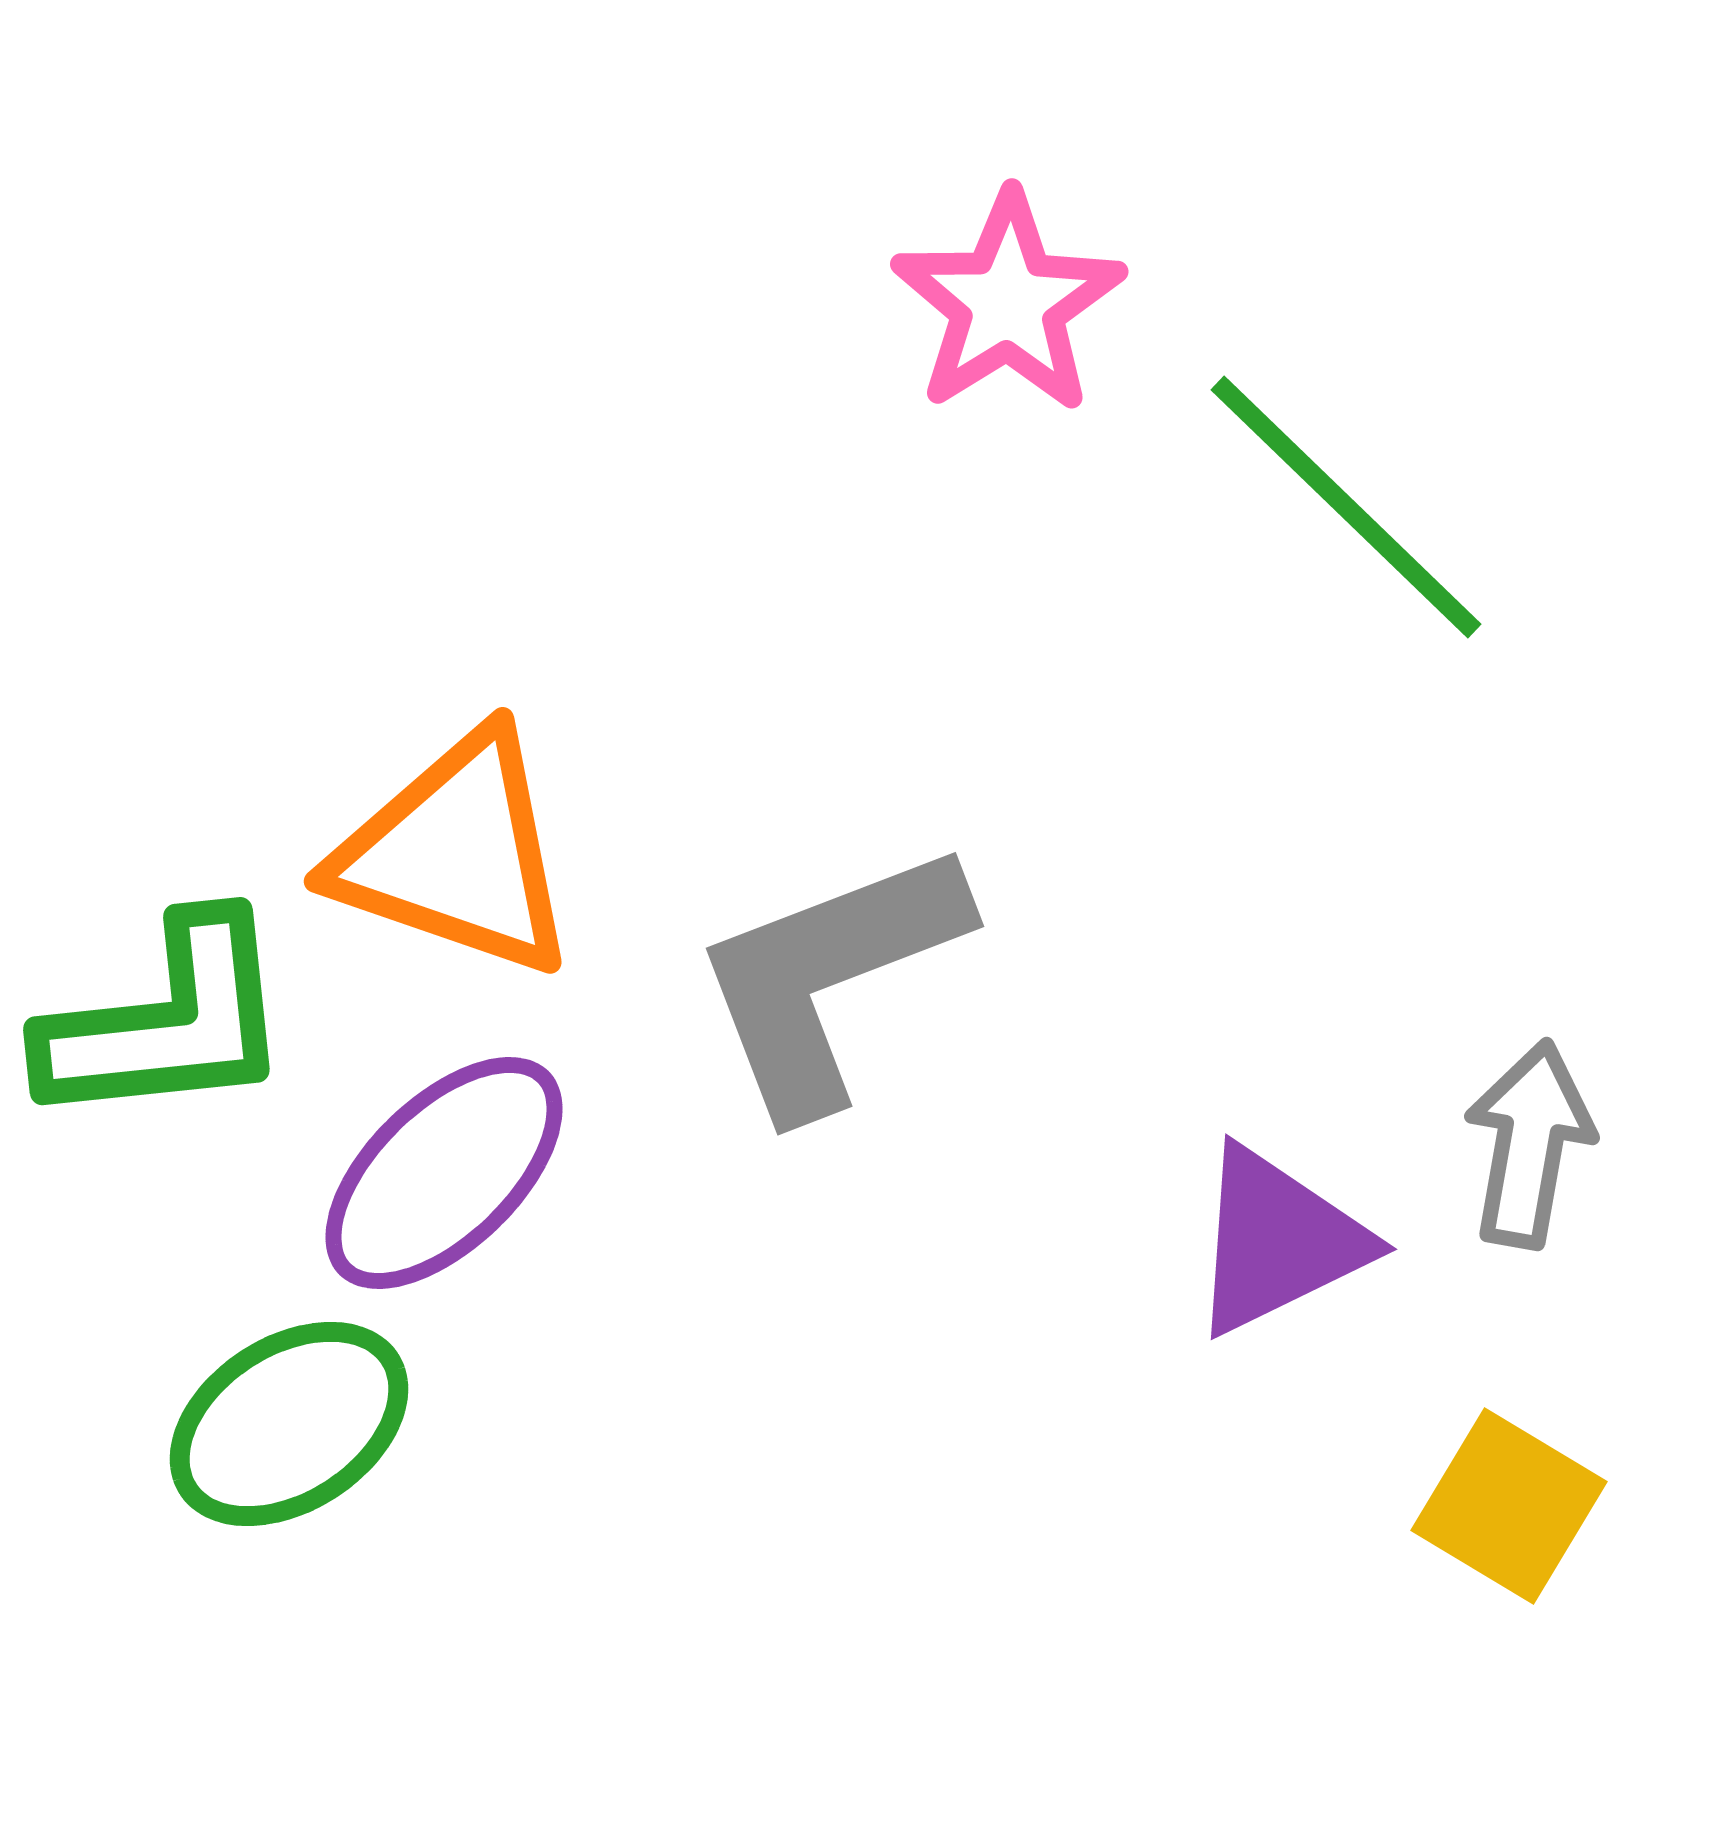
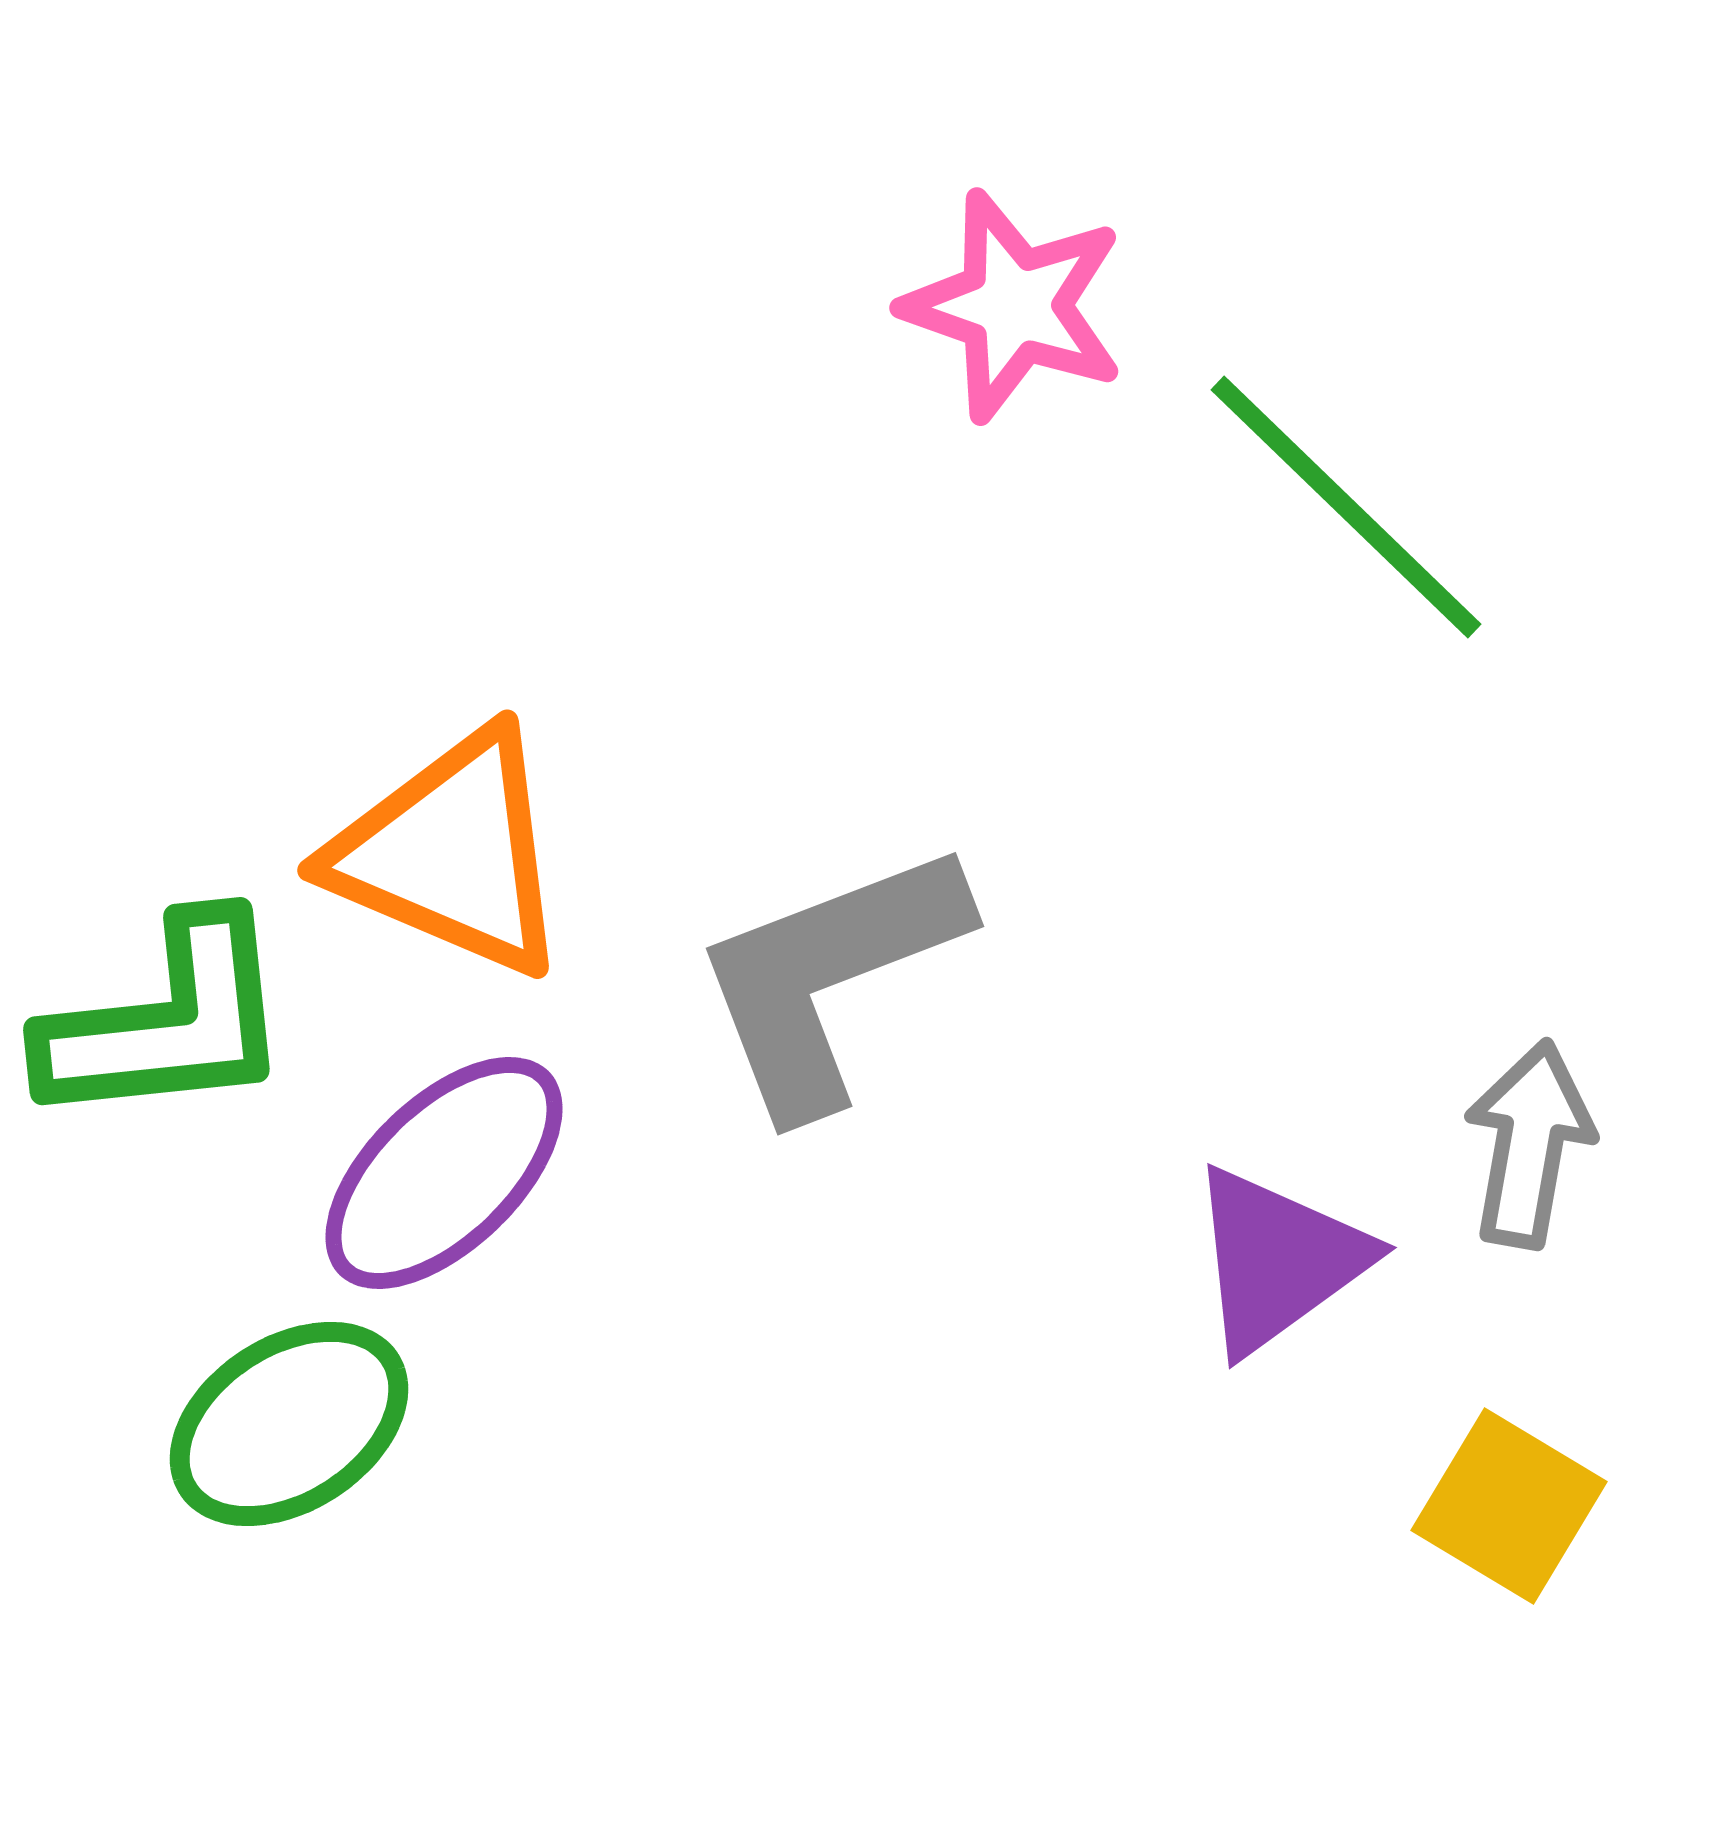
pink star: moved 6 px right, 3 px down; rotated 21 degrees counterclockwise
orange triangle: moved 5 px left, 1 px up; rotated 4 degrees clockwise
purple triangle: moved 19 px down; rotated 10 degrees counterclockwise
